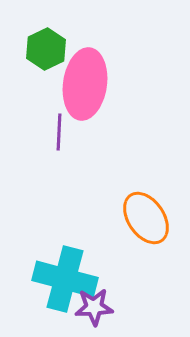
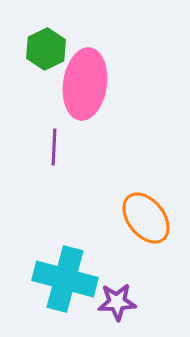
purple line: moved 5 px left, 15 px down
orange ellipse: rotated 4 degrees counterclockwise
purple star: moved 23 px right, 5 px up
